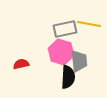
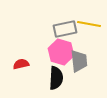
black semicircle: moved 12 px left, 1 px down
